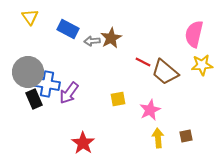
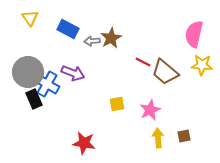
yellow triangle: moved 1 px down
yellow star: rotated 10 degrees clockwise
blue cross: rotated 20 degrees clockwise
purple arrow: moved 4 px right, 20 px up; rotated 105 degrees counterclockwise
yellow square: moved 1 px left, 5 px down
brown square: moved 2 px left
red star: moved 1 px right; rotated 25 degrees counterclockwise
